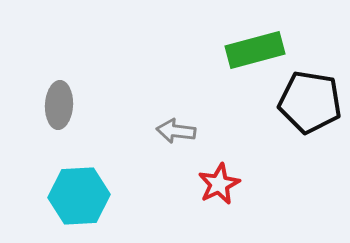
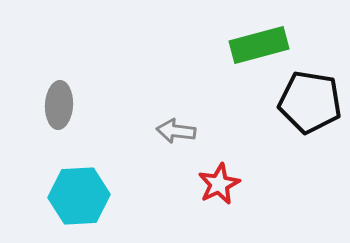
green rectangle: moved 4 px right, 5 px up
